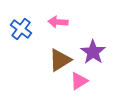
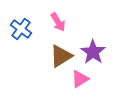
pink arrow: rotated 126 degrees counterclockwise
brown triangle: moved 1 px right, 4 px up
pink triangle: moved 1 px right, 2 px up
